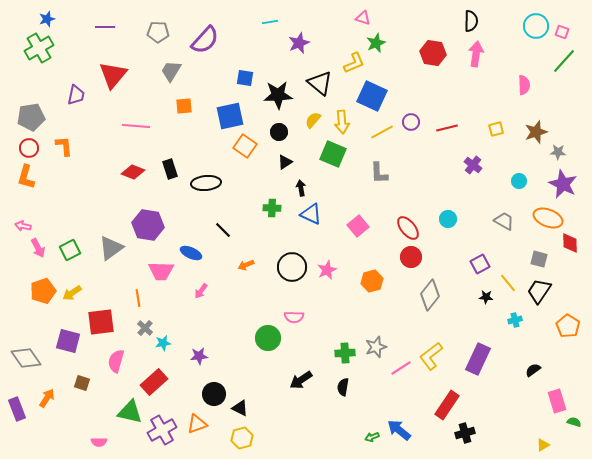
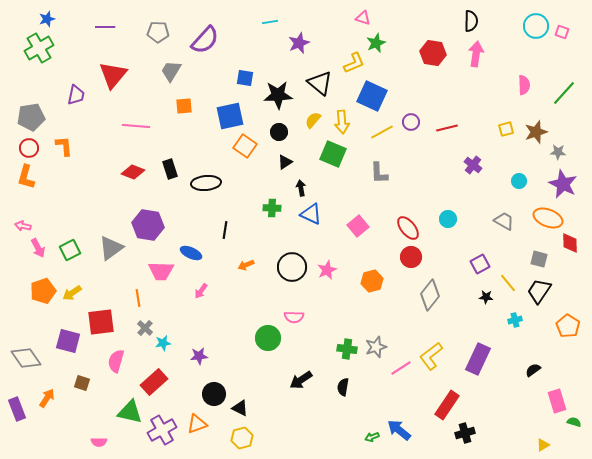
green line at (564, 61): moved 32 px down
yellow square at (496, 129): moved 10 px right
black line at (223, 230): moved 2 px right; rotated 54 degrees clockwise
green cross at (345, 353): moved 2 px right, 4 px up; rotated 12 degrees clockwise
